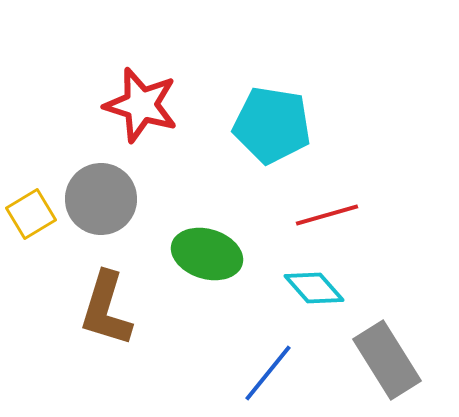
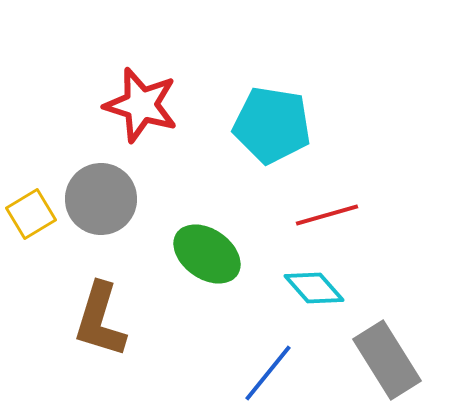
green ellipse: rotated 18 degrees clockwise
brown L-shape: moved 6 px left, 11 px down
